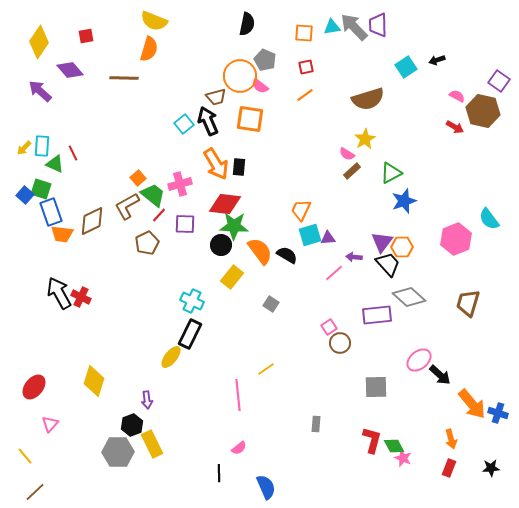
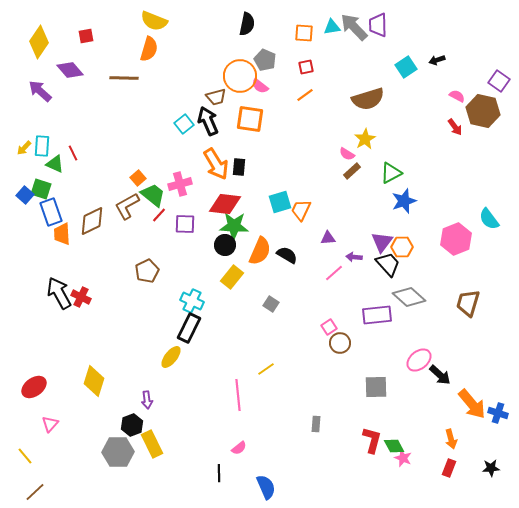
red arrow at (455, 127): rotated 24 degrees clockwise
orange trapezoid at (62, 234): rotated 80 degrees clockwise
cyan square at (310, 235): moved 30 px left, 33 px up
brown pentagon at (147, 243): moved 28 px down
black circle at (221, 245): moved 4 px right
orange semicircle at (260, 251): rotated 60 degrees clockwise
black rectangle at (190, 334): moved 1 px left, 6 px up
red ellipse at (34, 387): rotated 15 degrees clockwise
